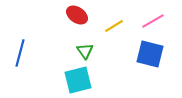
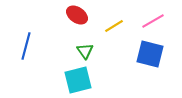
blue line: moved 6 px right, 7 px up
